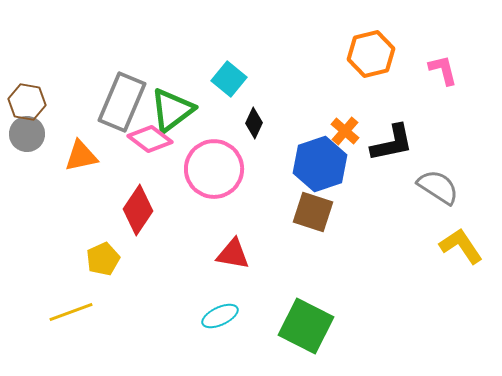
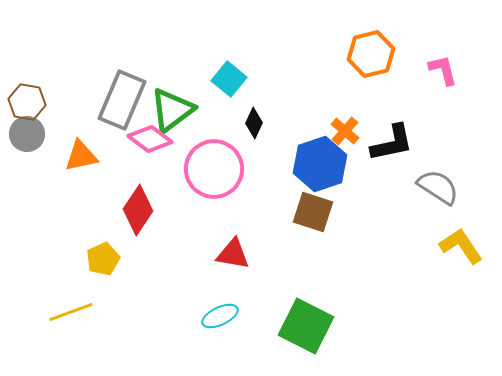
gray rectangle: moved 2 px up
